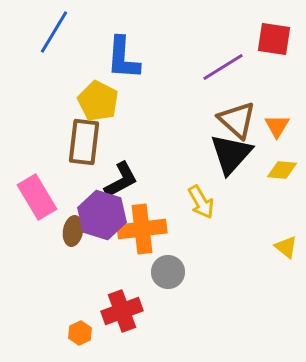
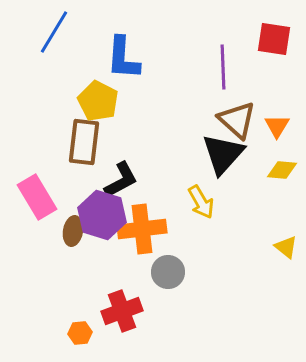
purple line: rotated 60 degrees counterclockwise
black triangle: moved 8 px left
orange hexagon: rotated 20 degrees clockwise
